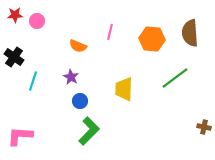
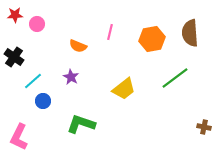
pink circle: moved 3 px down
orange hexagon: rotated 15 degrees counterclockwise
cyan line: rotated 30 degrees clockwise
yellow trapezoid: rotated 130 degrees counterclockwise
blue circle: moved 37 px left
green L-shape: moved 8 px left, 7 px up; rotated 116 degrees counterclockwise
pink L-shape: moved 1 px left, 1 px down; rotated 68 degrees counterclockwise
